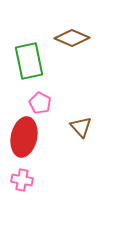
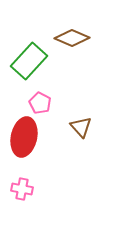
green rectangle: rotated 54 degrees clockwise
pink cross: moved 9 px down
